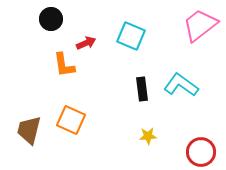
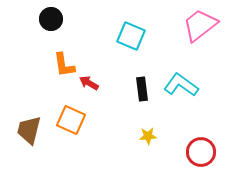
red arrow: moved 3 px right, 40 px down; rotated 126 degrees counterclockwise
